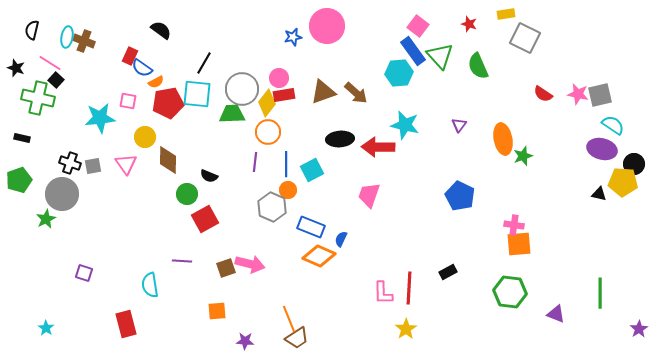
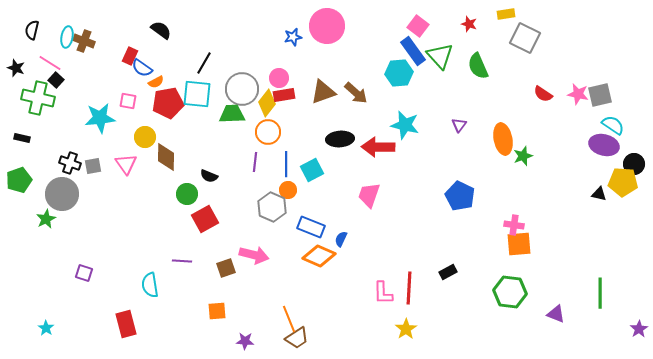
purple ellipse at (602, 149): moved 2 px right, 4 px up
brown diamond at (168, 160): moved 2 px left, 3 px up
pink arrow at (250, 264): moved 4 px right, 9 px up
